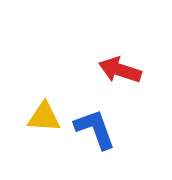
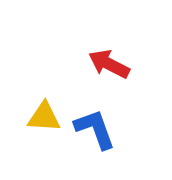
red arrow: moved 11 px left, 6 px up; rotated 9 degrees clockwise
